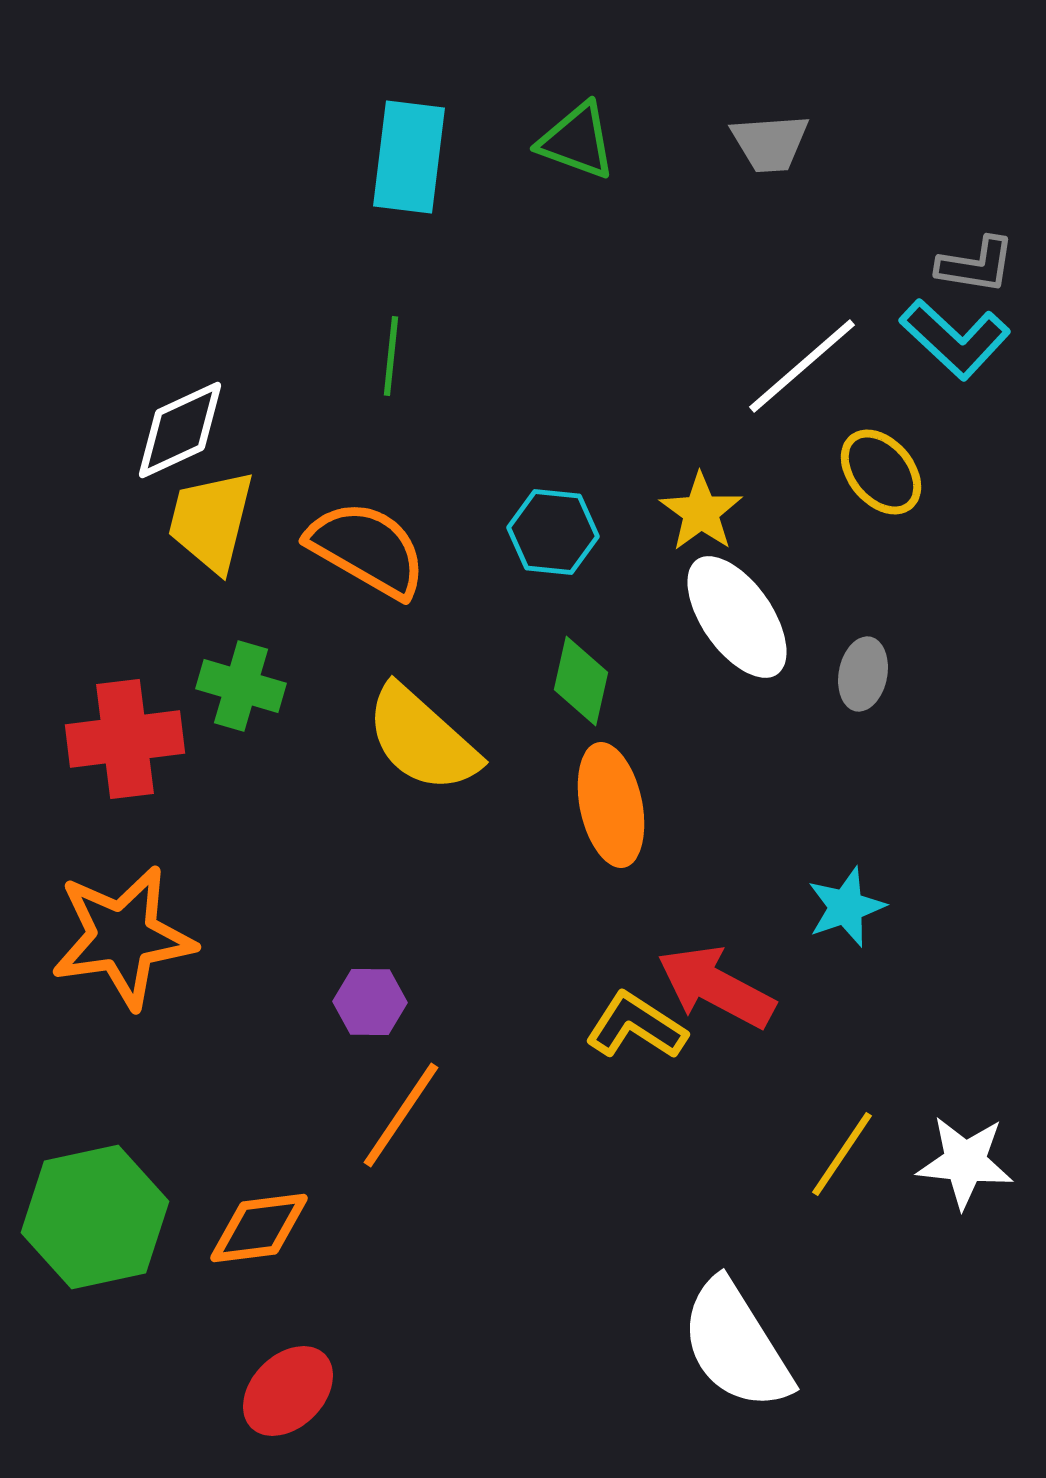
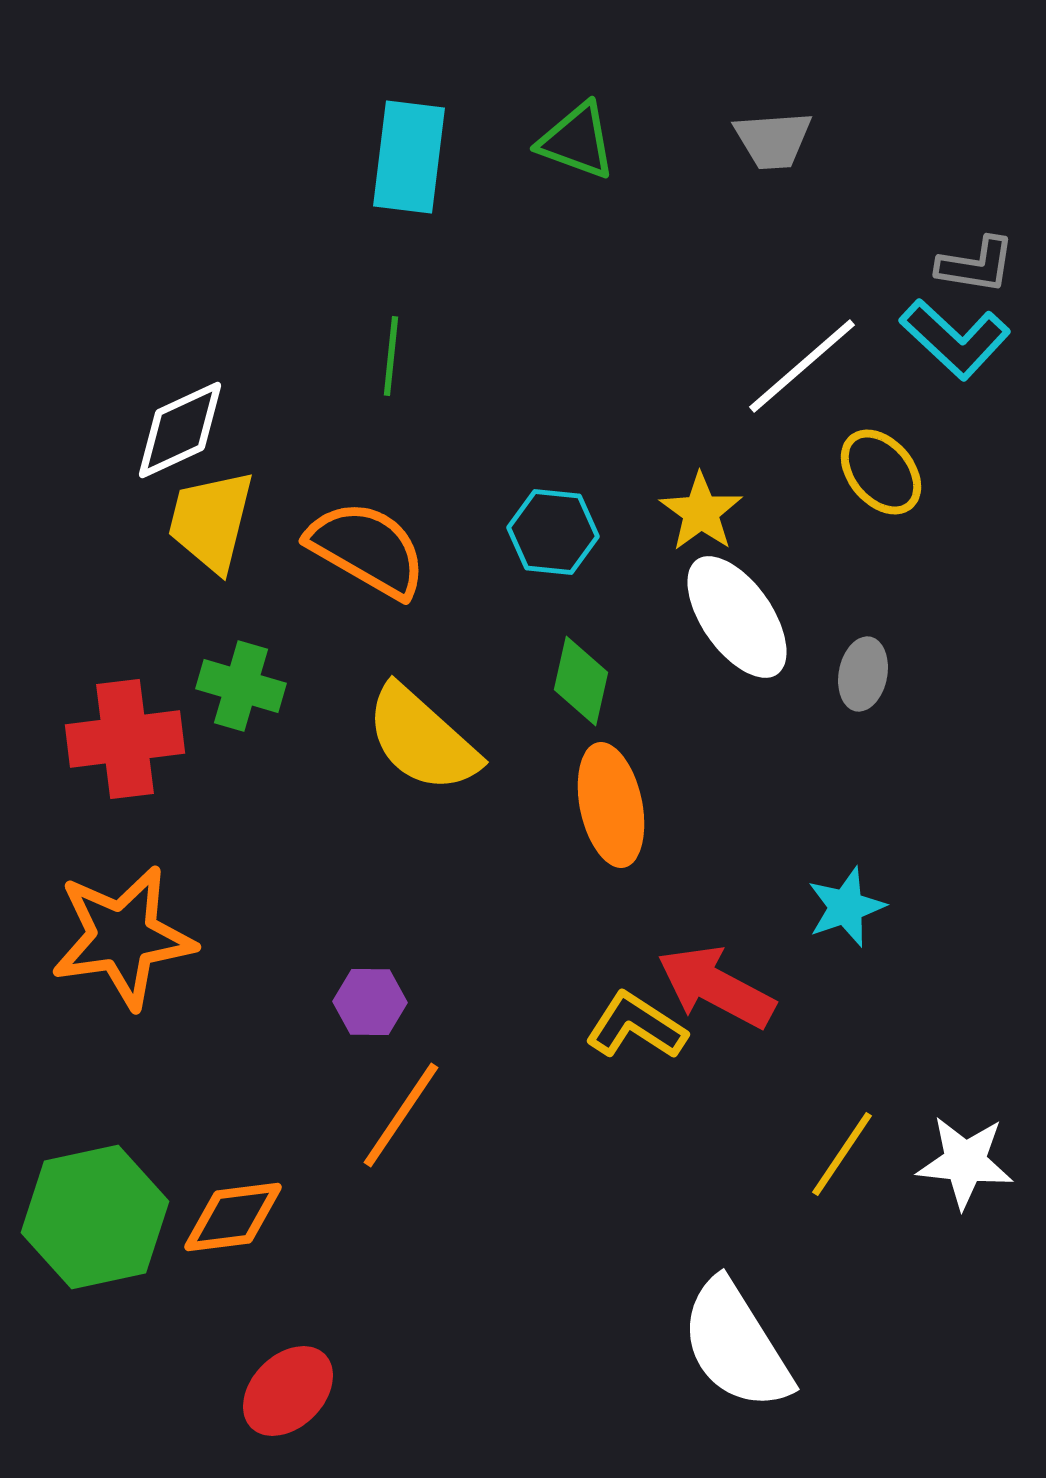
gray trapezoid: moved 3 px right, 3 px up
orange diamond: moved 26 px left, 11 px up
